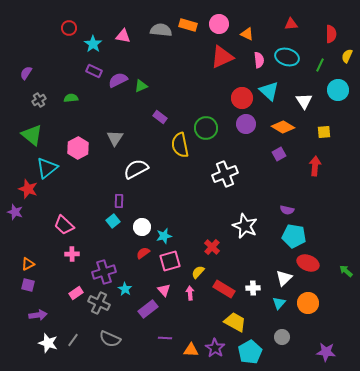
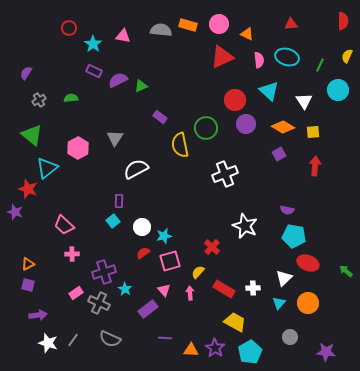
red semicircle at (331, 34): moved 12 px right, 13 px up
red circle at (242, 98): moved 7 px left, 2 px down
yellow square at (324, 132): moved 11 px left
gray circle at (282, 337): moved 8 px right
